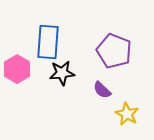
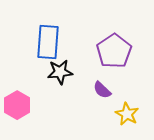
purple pentagon: rotated 16 degrees clockwise
pink hexagon: moved 36 px down
black star: moved 2 px left, 1 px up
